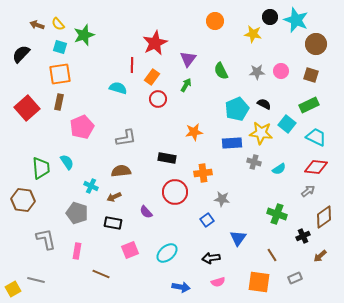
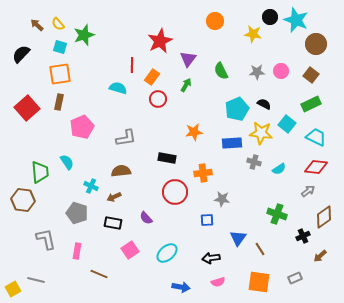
brown arrow at (37, 25): rotated 24 degrees clockwise
red star at (155, 43): moved 5 px right, 2 px up
brown square at (311, 75): rotated 21 degrees clockwise
green rectangle at (309, 105): moved 2 px right, 1 px up
green trapezoid at (41, 168): moved 1 px left, 4 px down
purple semicircle at (146, 212): moved 6 px down
blue square at (207, 220): rotated 32 degrees clockwise
pink square at (130, 250): rotated 12 degrees counterclockwise
brown line at (272, 255): moved 12 px left, 6 px up
brown line at (101, 274): moved 2 px left
